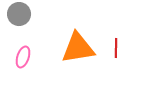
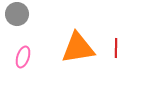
gray circle: moved 2 px left
